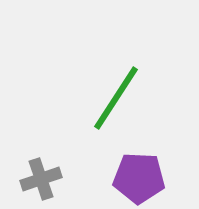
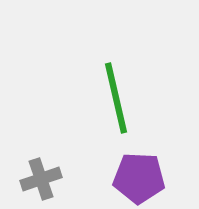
green line: rotated 46 degrees counterclockwise
